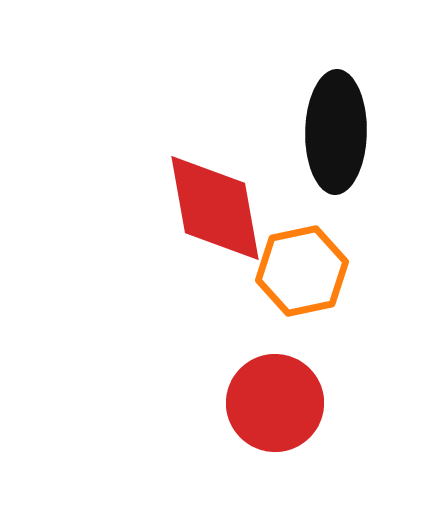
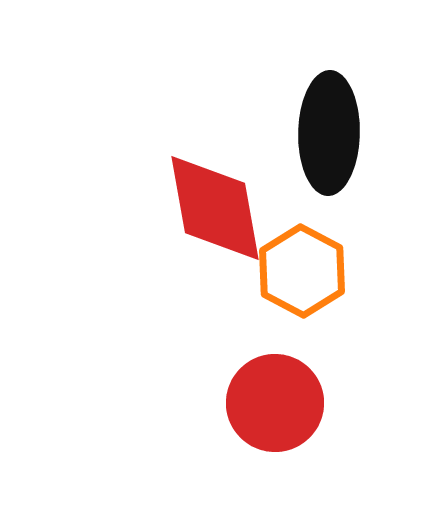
black ellipse: moved 7 px left, 1 px down
orange hexagon: rotated 20 degrees counterclockwise
